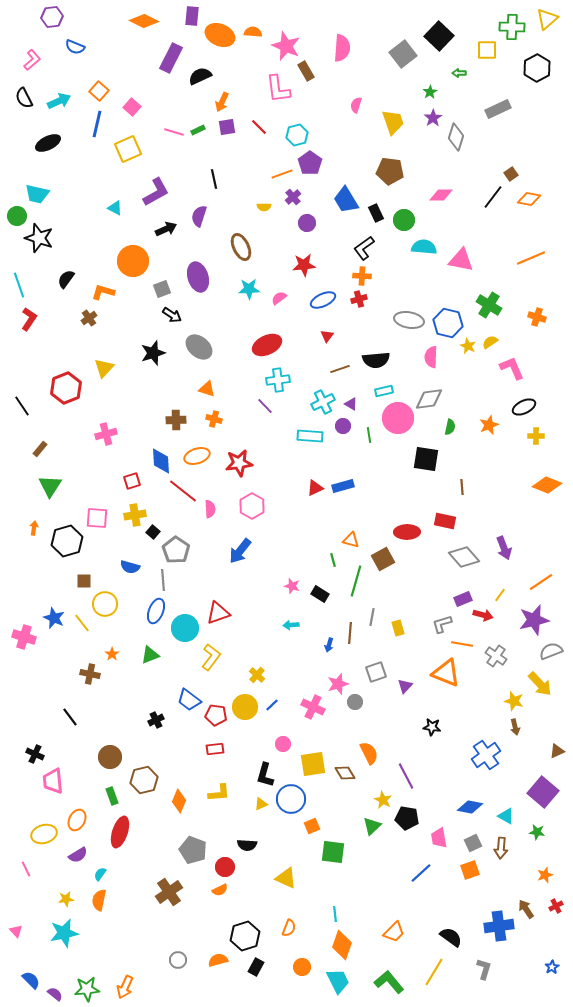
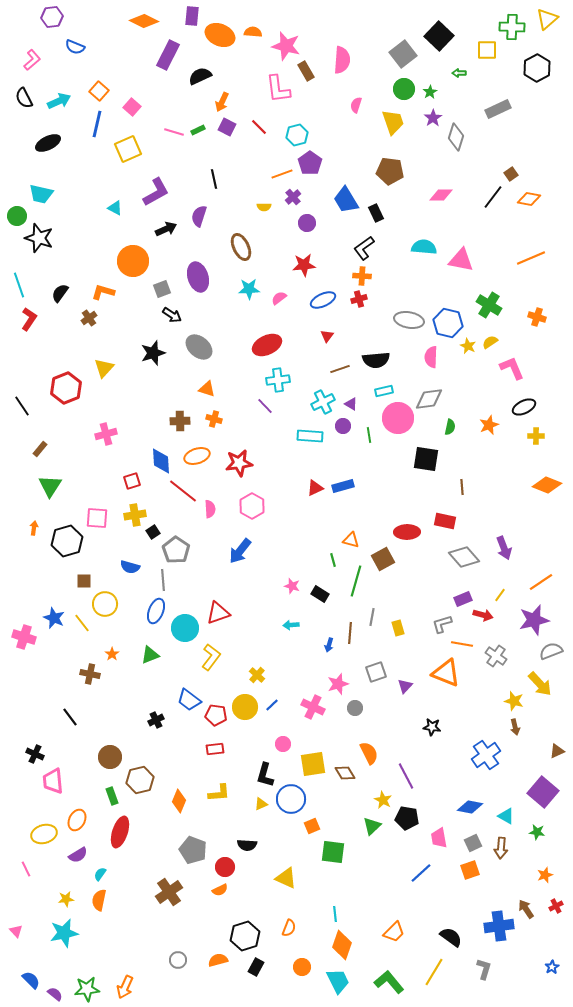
pink star at (286, 46): rotated 8 degrees counterclockwise
pink semicircle at (342, 48): moved 12 px down
purple rectangle at (171, 58): moved 3 px left, 3 px up
purple square at (227, 127): rotated 36 degrees clockwise
cyan trapezoid at (37, 194): moved 4 px right
green circle at (404, 220): moved 131 px up
black semicircle at (66, 279): moved 6 px left, 14 px down
brown cross at (176, 420): moved 4 px right, 1 px down
black square at (153, 532): rotated 16 degrees clockwise
gray circle at (355, 702): moved 6 px down
brown hexagon at (144, 780): moved 4 px left
